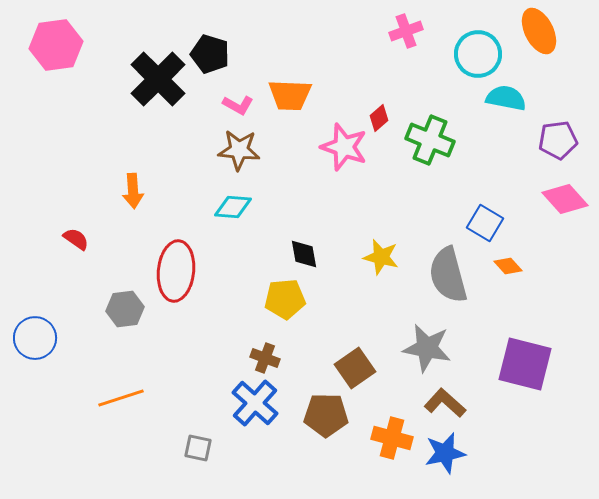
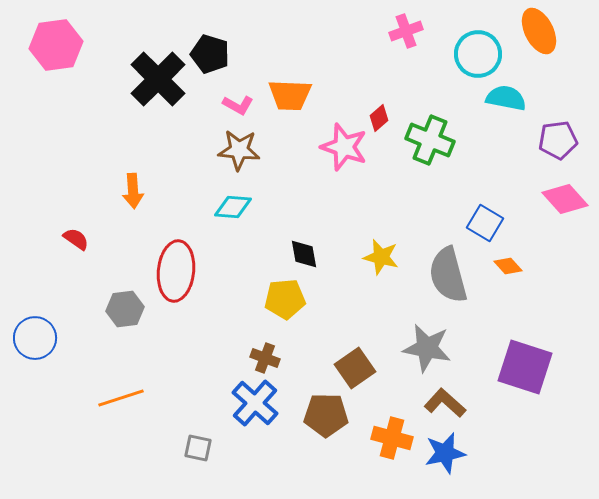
purple square: moved 3 px down; rotated 4 degrees clockwise
